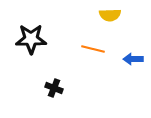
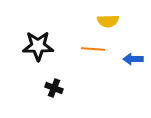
yellow semicircle: moved 2 px left, 6 px down
black star: moved 7 px right, 7 px down
orange line: rotated 10 degrees counterclockwise
